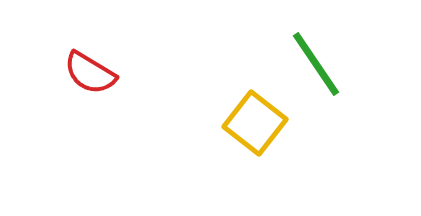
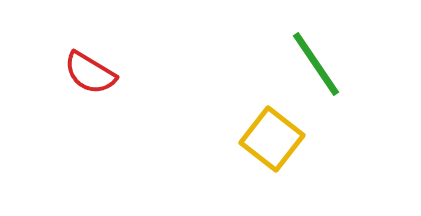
yellow square: moved 17 px right, 16 px down
